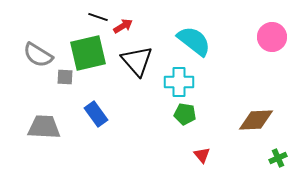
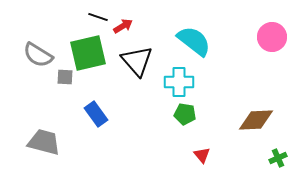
gray trapezoid: moved 15 px down; rotated 12 degrees clockwise
